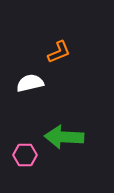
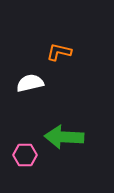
orange L-shape: rotated 145 degrees counterclockwise
